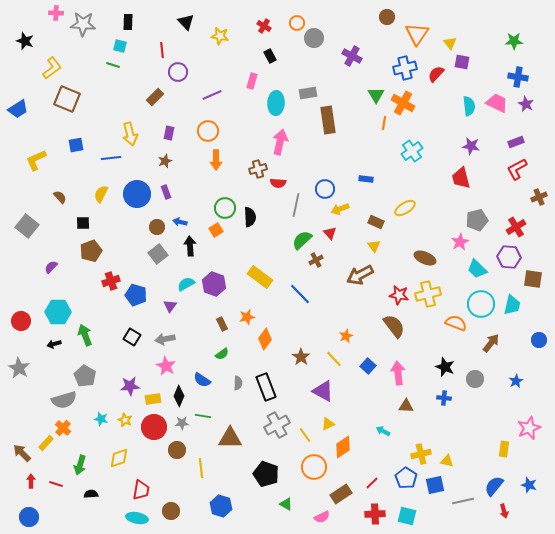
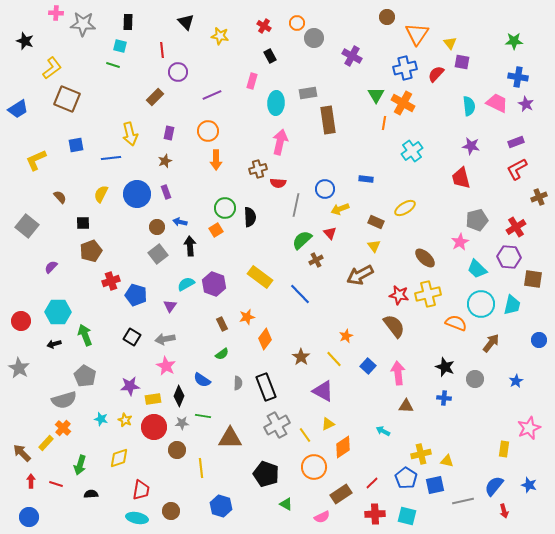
brown ellipse at (425, 258): rotated 20 degrees clockwise
